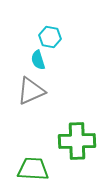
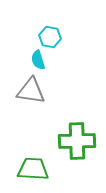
gray triangle: rotated 32 degrees clockwise
